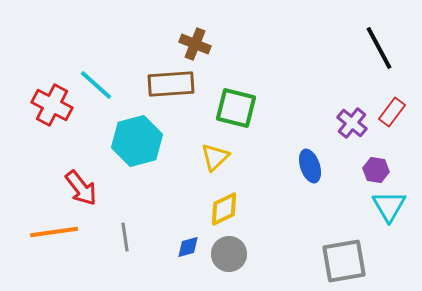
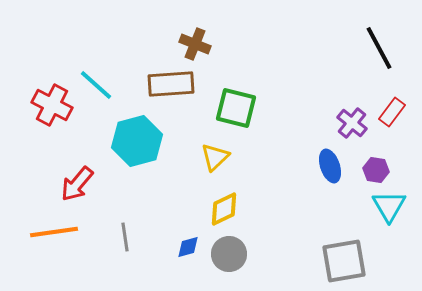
blue ellipse: moved 20 px right
red arrow: moved 4 px left, 4 px up; rotated 78 degrees clockwise
